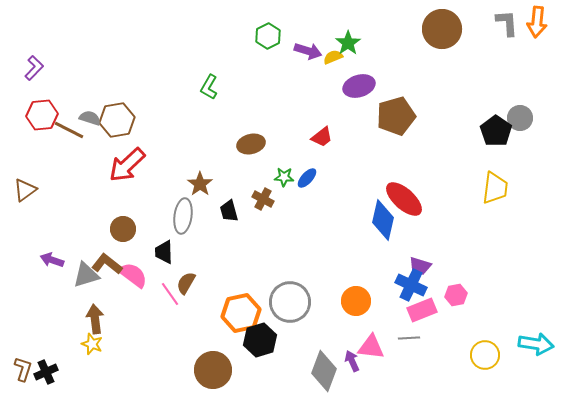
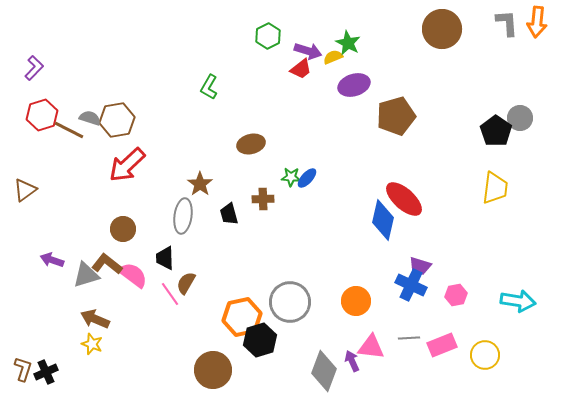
green star at (348, 43): rotated 10 degrees counterclockwise
purple ellipse at (359, 86): moved 5 px left, 1 px up
red hexagon at (42, 115): rotated 12 degrees counterclockwise
red trapezoid at (322, 137): moved 21 px left, 68 px up
green star at (284, 177): moved 7 px right
brown cross at (263, 199): rotated 30 degrees counterclockwise
black trapezoid at (229, 211): moved 3 px down
black trapezoid at (164, 252): moved 1 px right, 6 px down
pink rectangle at (422, 310): moved 20 px right, 35 px down
orange hexagon at (241, 313): moved 1 px right, 4 px down
brown arrow at (95, 319): rotated 60 degrees counterclockwise
cyan arrow at (536, 344): moved 18 px left, 43 px up
